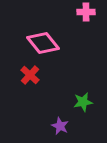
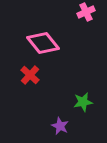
pink cross: rotated 24 degrees counterclockwise
